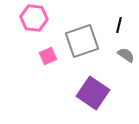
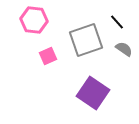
pink hexagon: moved 2 px down
black line: moved 2 px left, 3 px up; rotated 56 degrees counterclockwise
gray square: moved 4 px right, 1 px up
gray semicircle: moved 2 px left, 6 px up
